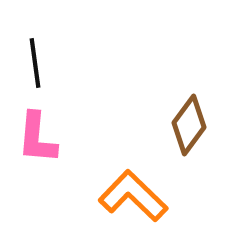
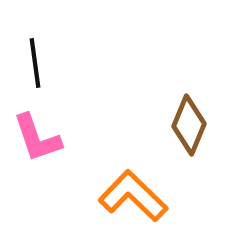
brown diamond: rotated 14 degrees counterclockwise
pink L-shape: rotated 24 degrees counterclockwise
